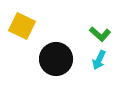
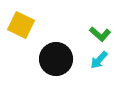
yellow square: moved 1 px left, 1 px up
cyan arrow: rotated 18 degrees clockwise
